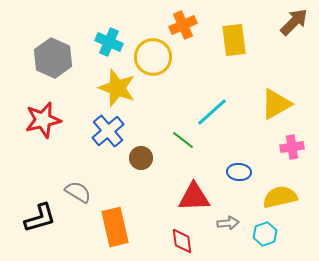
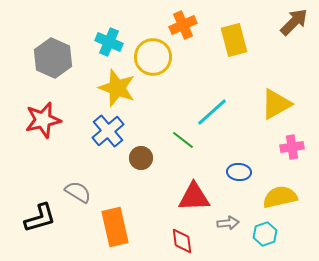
yellow rectangle: rotated 8 degrees counterclockwise
